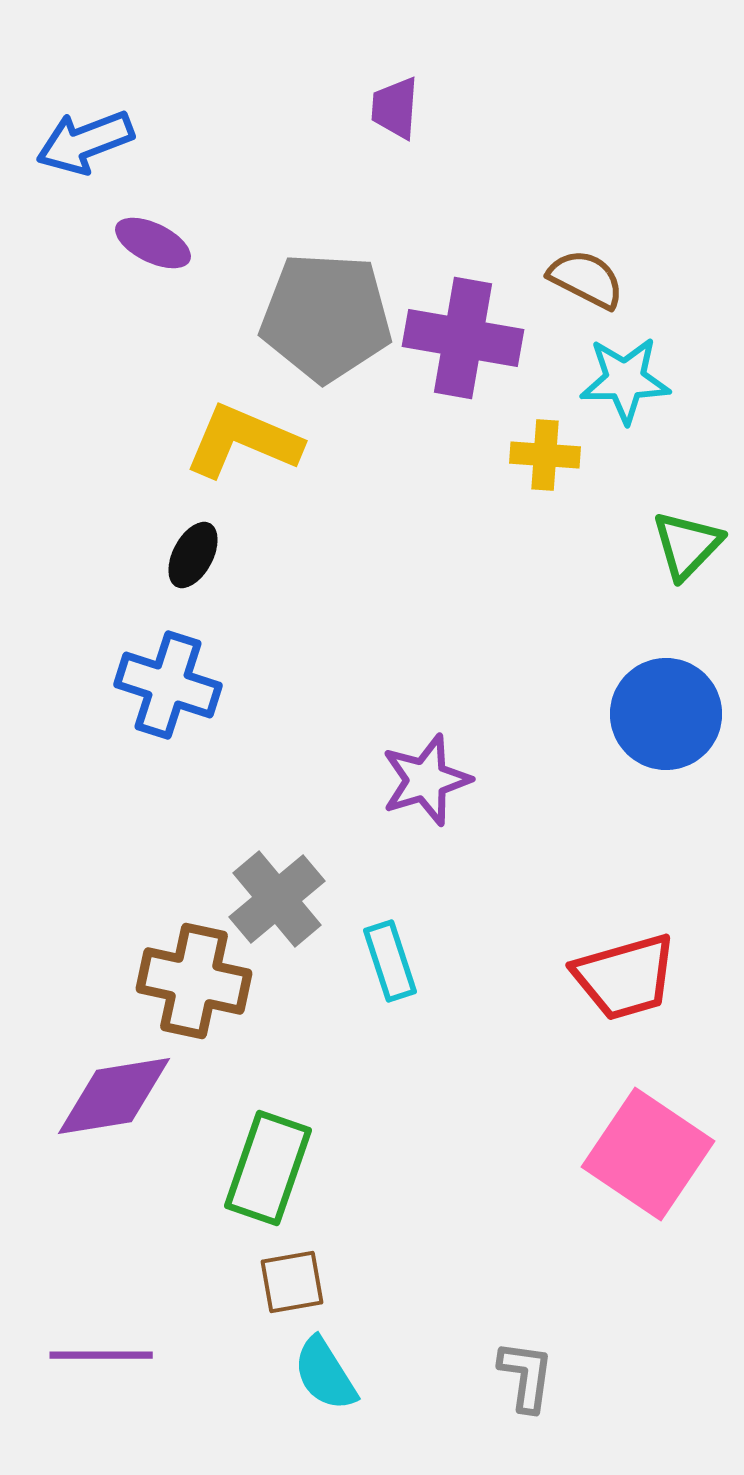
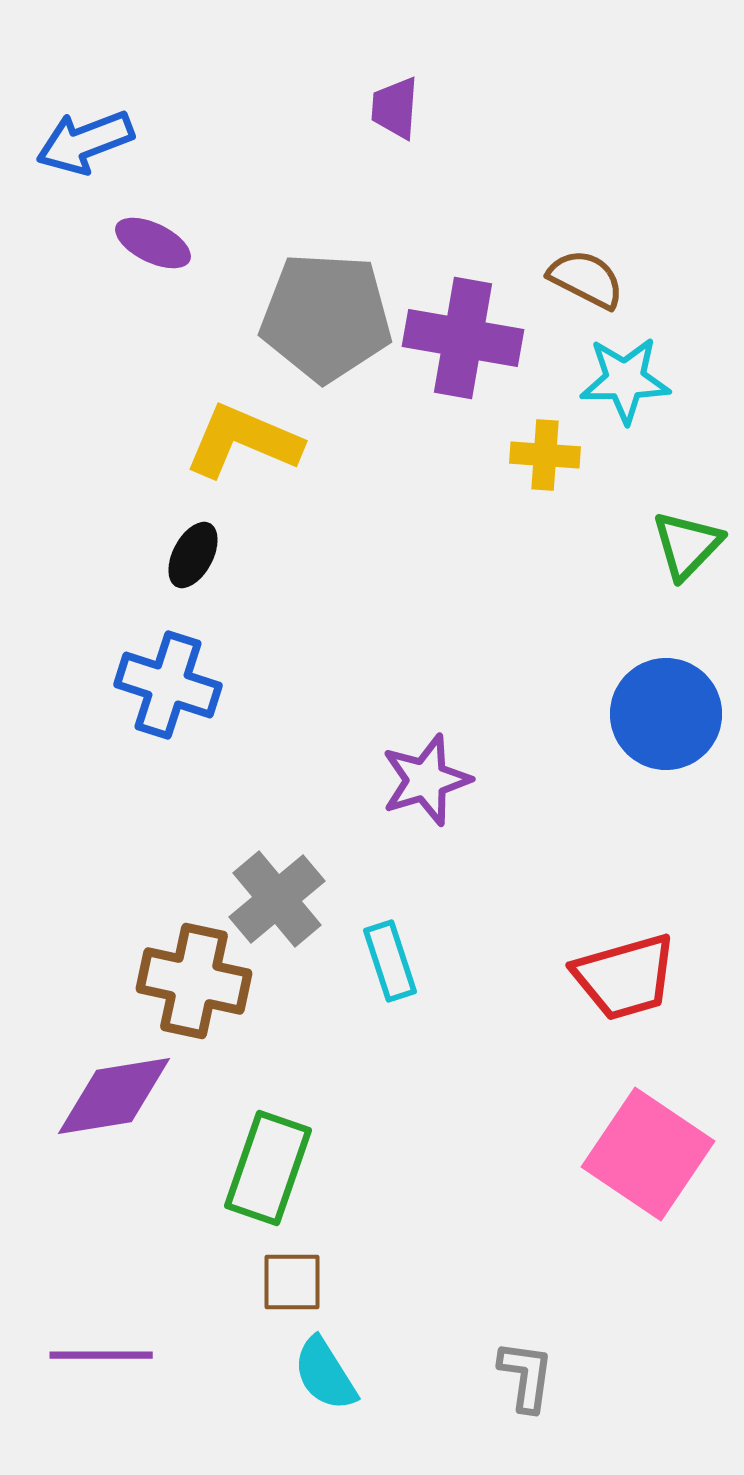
brown square: rotated 10 degrees clockwise
